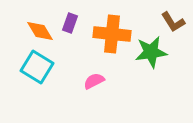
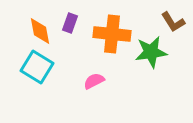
orange diamond: rotated 20 degrees clockwise
